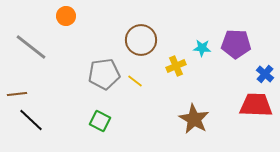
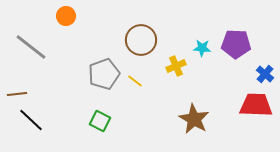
gray pentagon: rotated 12 degrees counterclockwise
